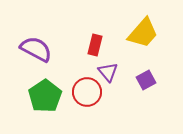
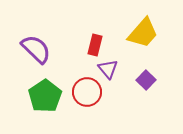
purple semicircle: rotated 16 degrees clockwise
purple triangle: moved 3 px up
purple square: rotated 18 degrees counterclockwise
